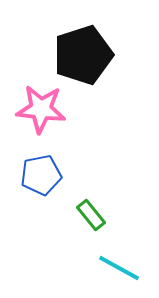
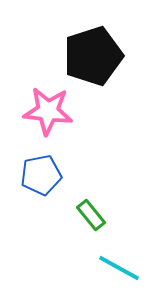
black pentagon: moved 10 px right, 1 px down
pink star: moved 7 px right, 2 px down
